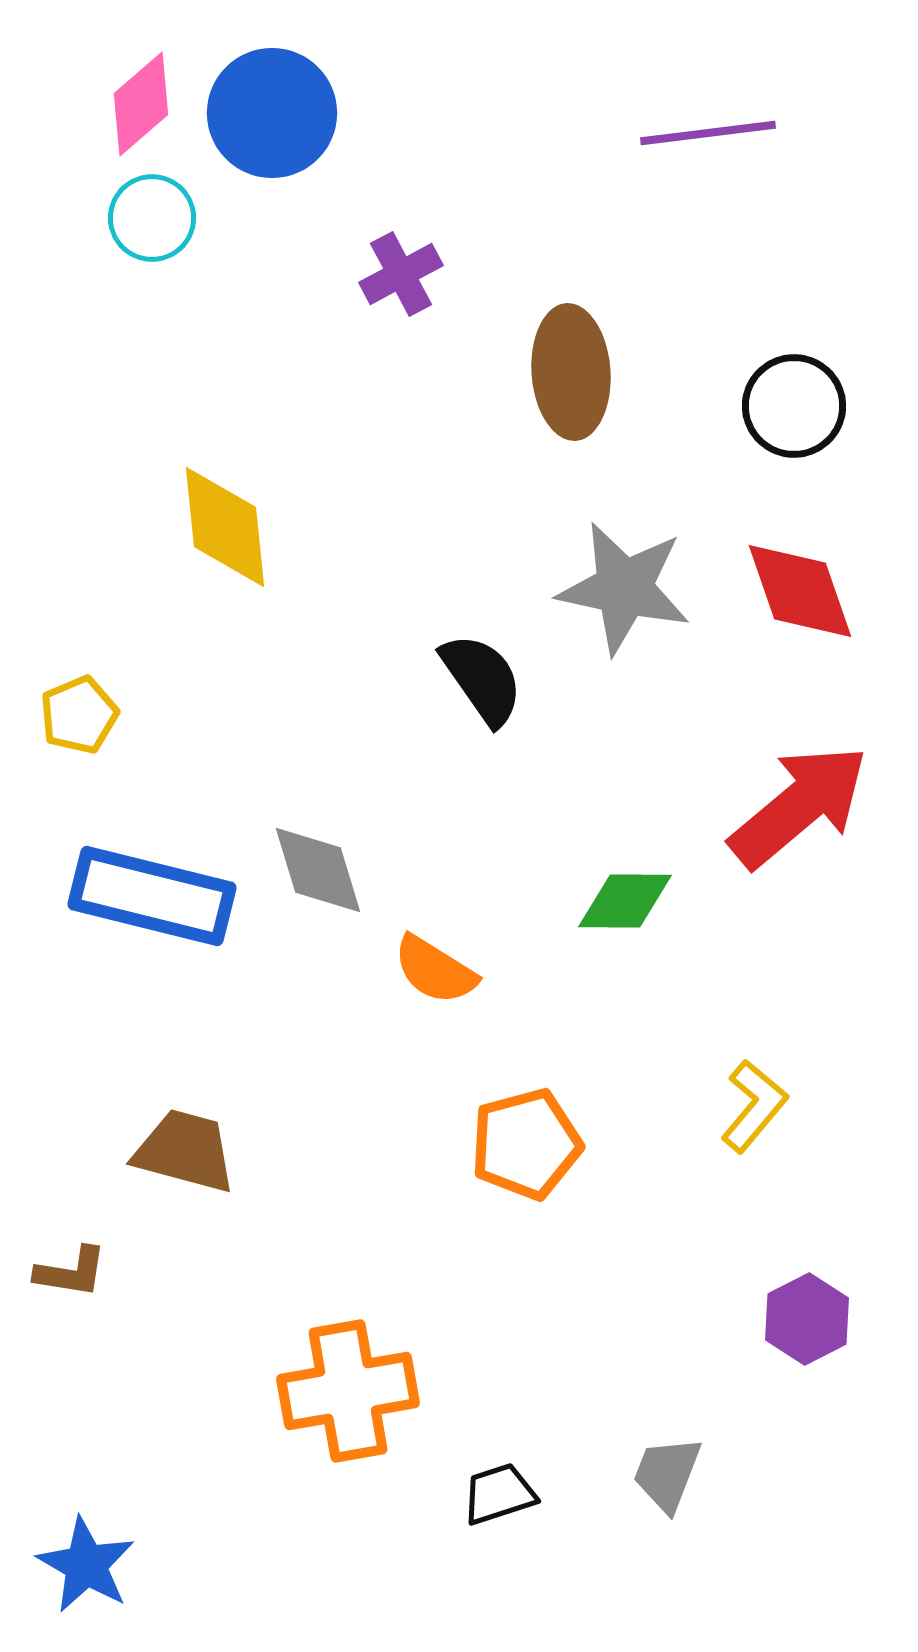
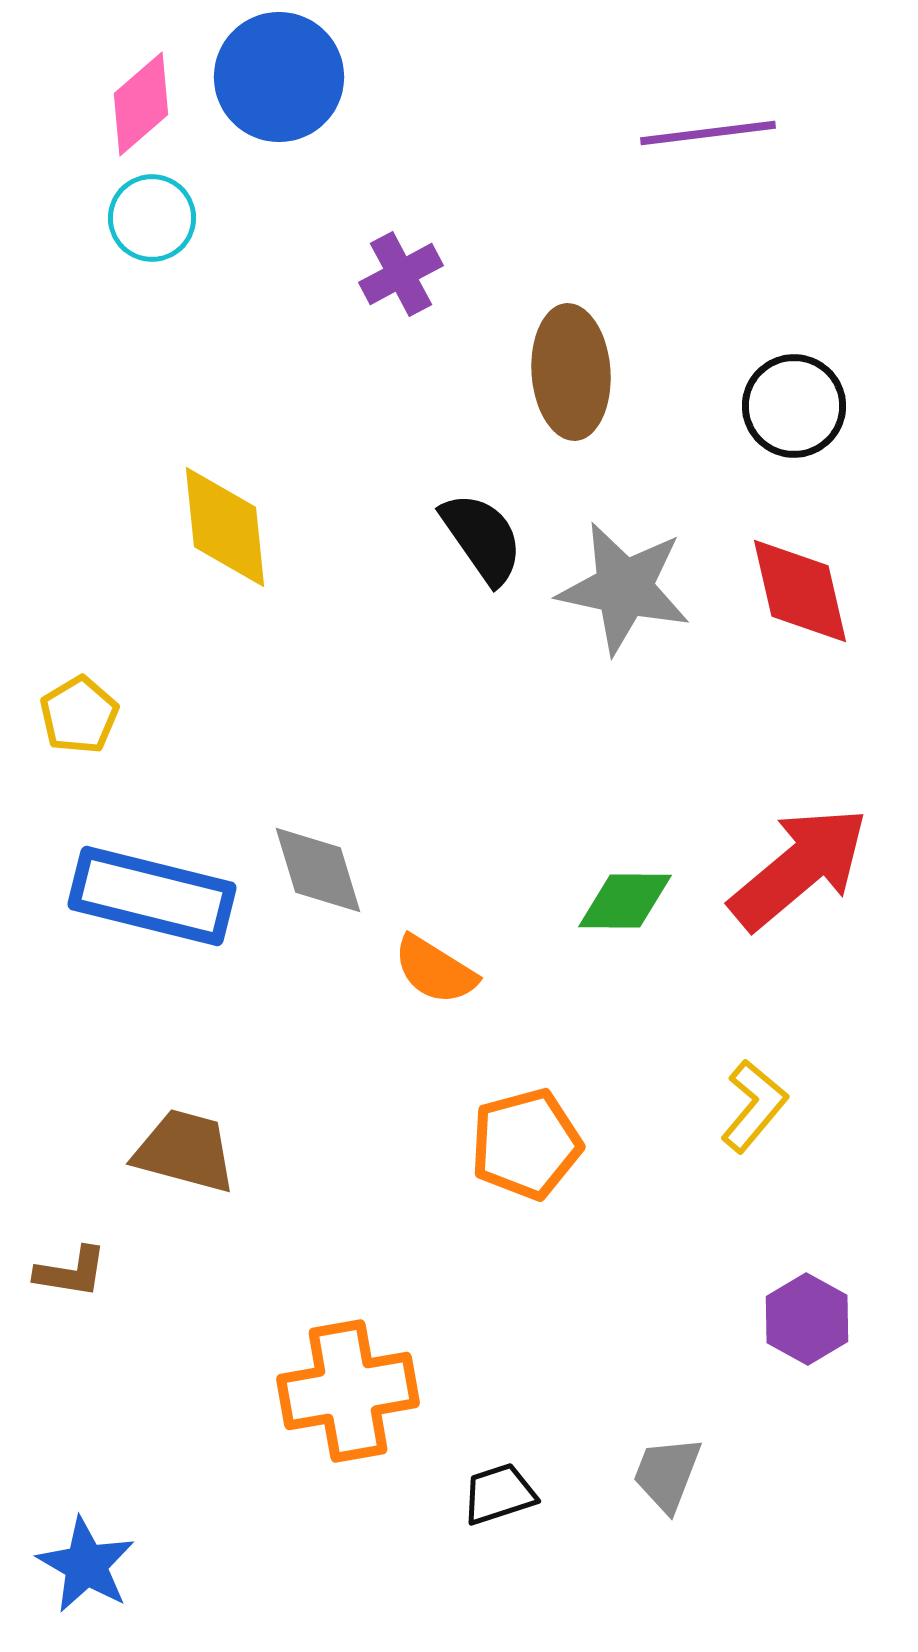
blue circle: moved 7 px right, 36 px up
red diamond: rotated 6 degrees clockwise
black semicircle: moved 141 px up
yellow pentagon: rotated 8 degrees counterclockwise
red arrow: moved 62 px down
purple hexagon: rotated 4 degrees counterclockwise
